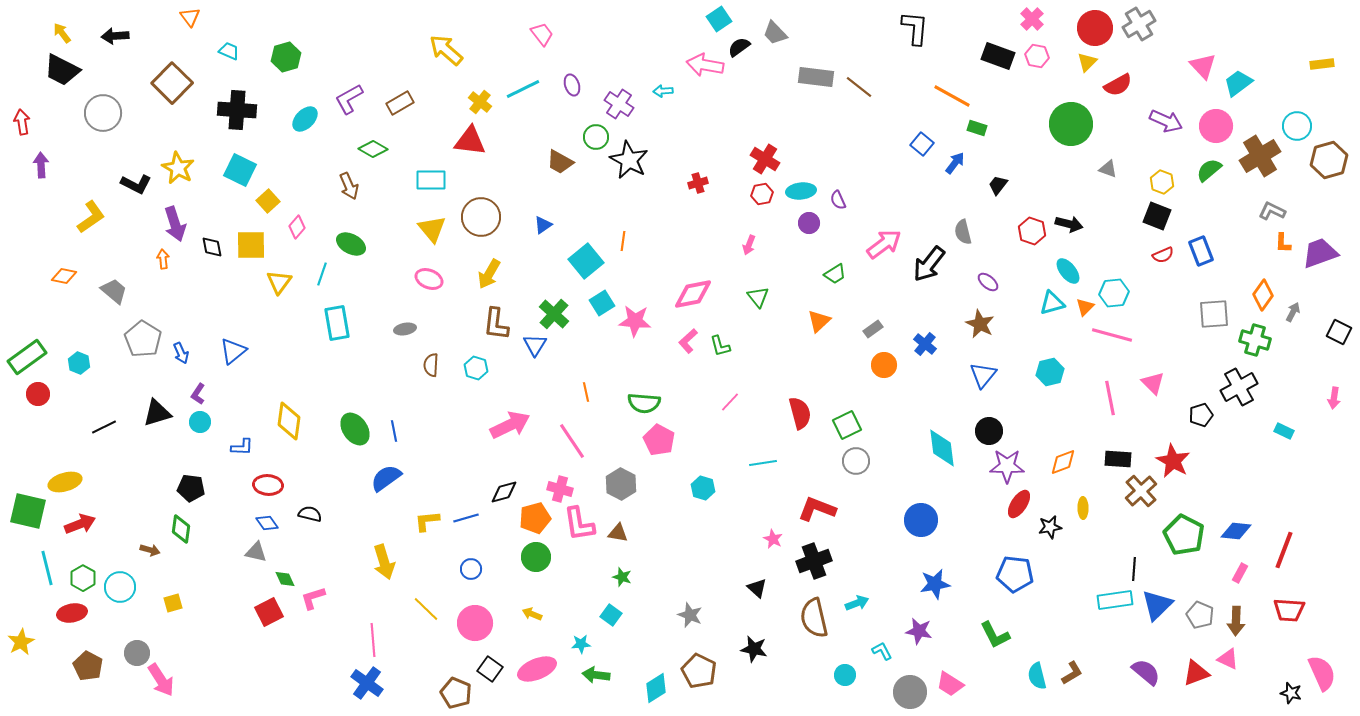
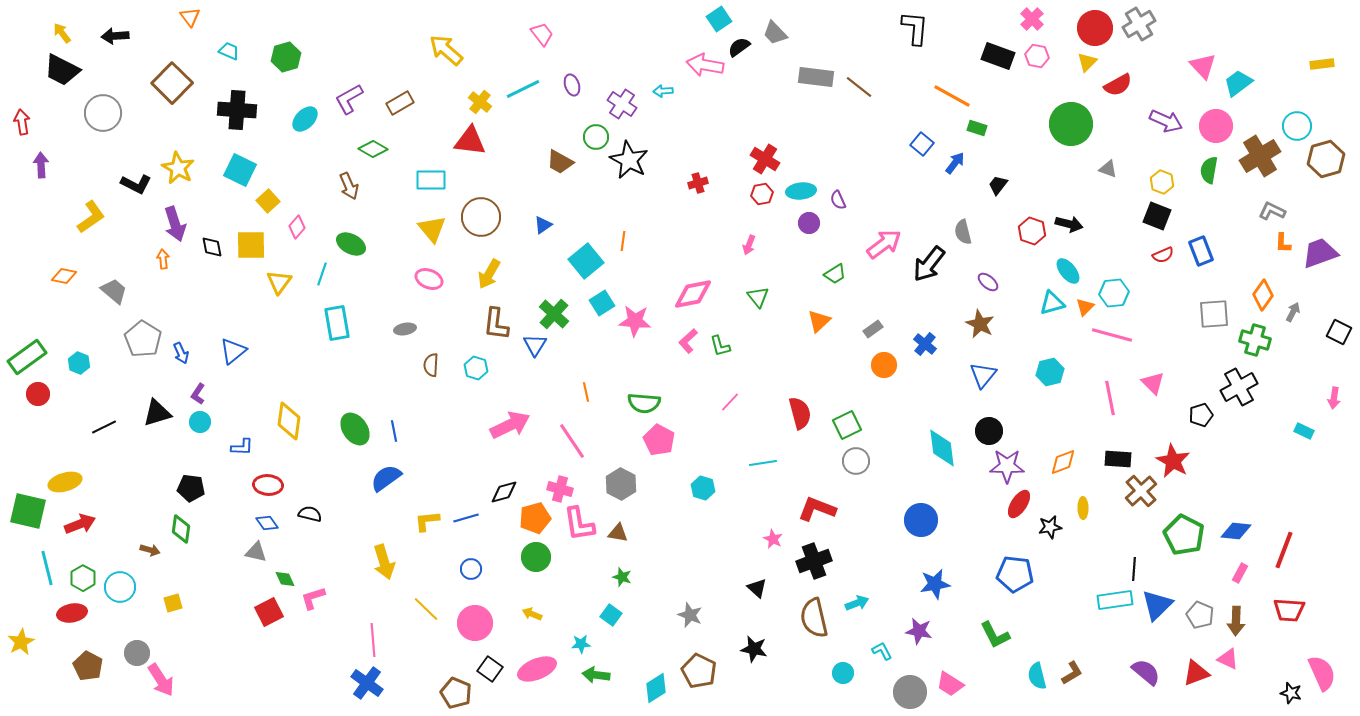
purple cross at (619, 104): moved 3 px right
brown hexagon at (1329, 160): moved 3 px left, 1 px up
green semicircle at (1209, 170): rotated 40 degrees counterclockwise
cyan rectangle at (1284, 431): moved 20 px right
cyan circle at (845, 675): moved 2 px left, 2 px up
